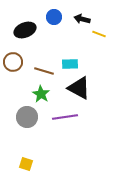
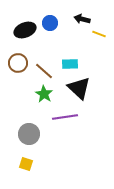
blue circle: moved 4 px left, 6 px down
brown circle: moved 5 px right, 1 px down
brown line: rotated 24 degrees clockwise
black triangle: rotated 15 degrees clockwise
green star: moved 3 px right
gray circle: moved 2 px right, 17 px down
